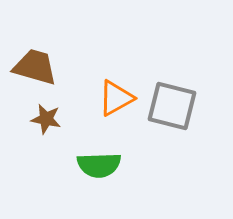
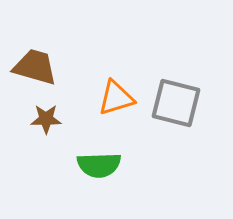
orange triangle: rotated 12 degrees clockwise
gray square: moved 4 px right, 3 px up
brown star: rotated 12 degrees counterclockwise
